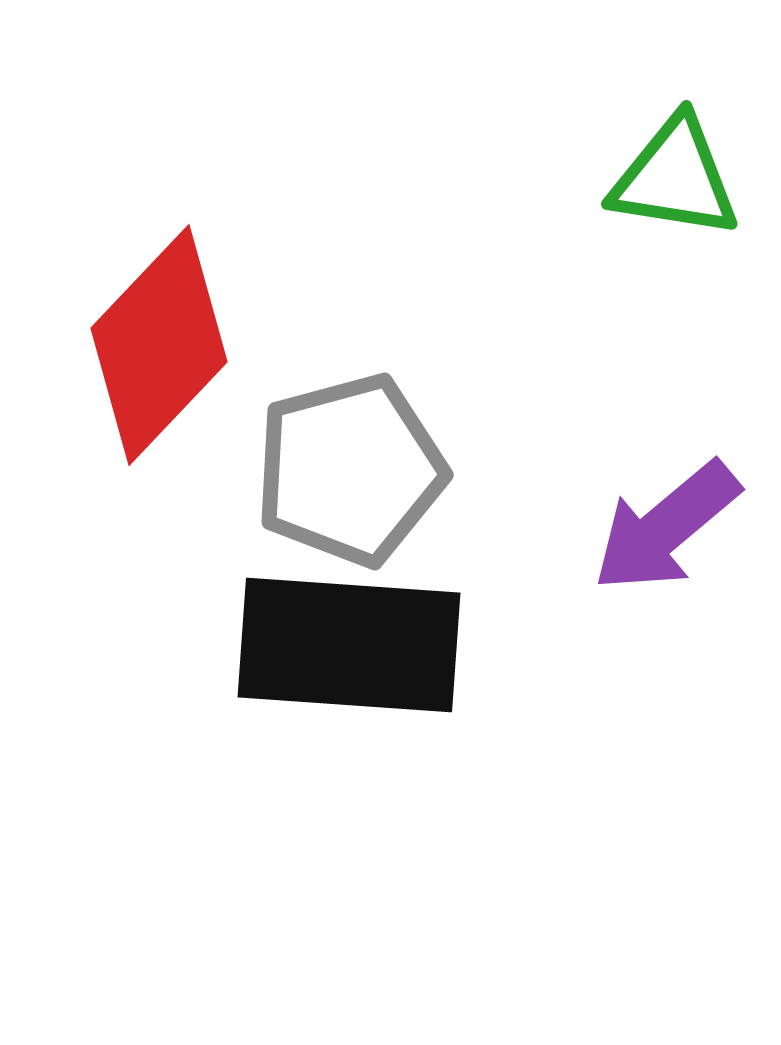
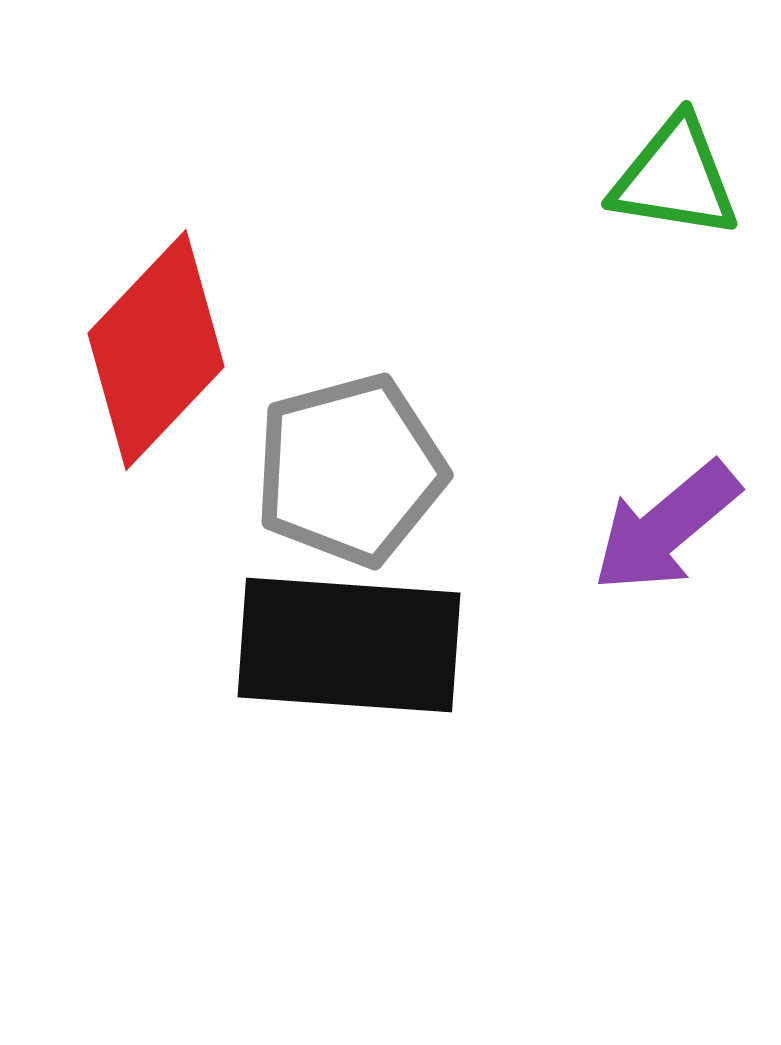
red diamond: moved 3 px left, 5 px down
